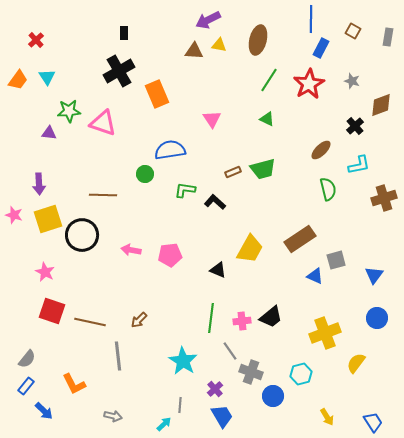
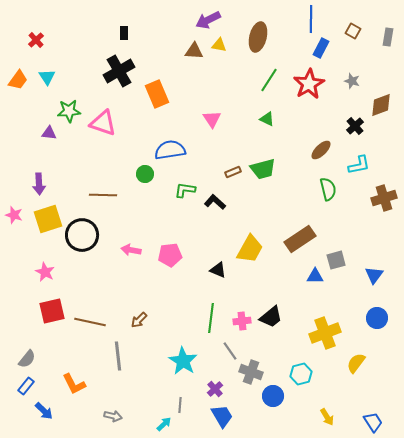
brown ellipse at (258, 40): moved 3 px up
blue triangle at (315, 276): rotated 24 degrees counterclockwise
red square at (52, 311): rotated 32 degrees counterclockwise
